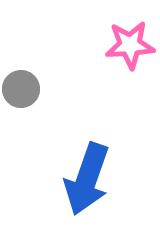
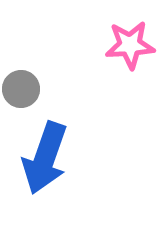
blue arrow: moved 42 px left, 21 px up
